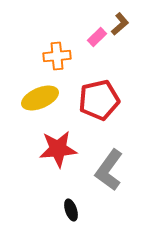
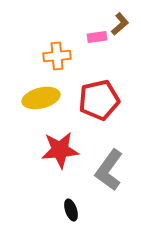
pink rectangle: rotated 36 degrees clockwise
yellow ellipse: moved 1 px right; rotated 9 degrees clockwise
red star: moved 2 px right, 1 px down
